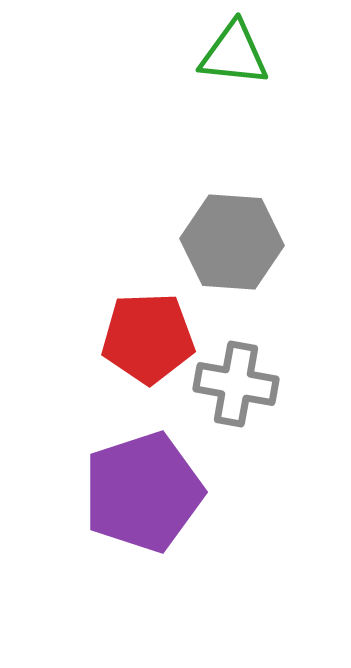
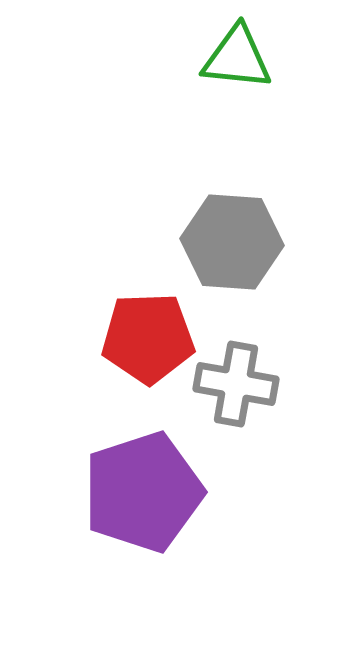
green triangle: moved 3 px right, 4 px down
